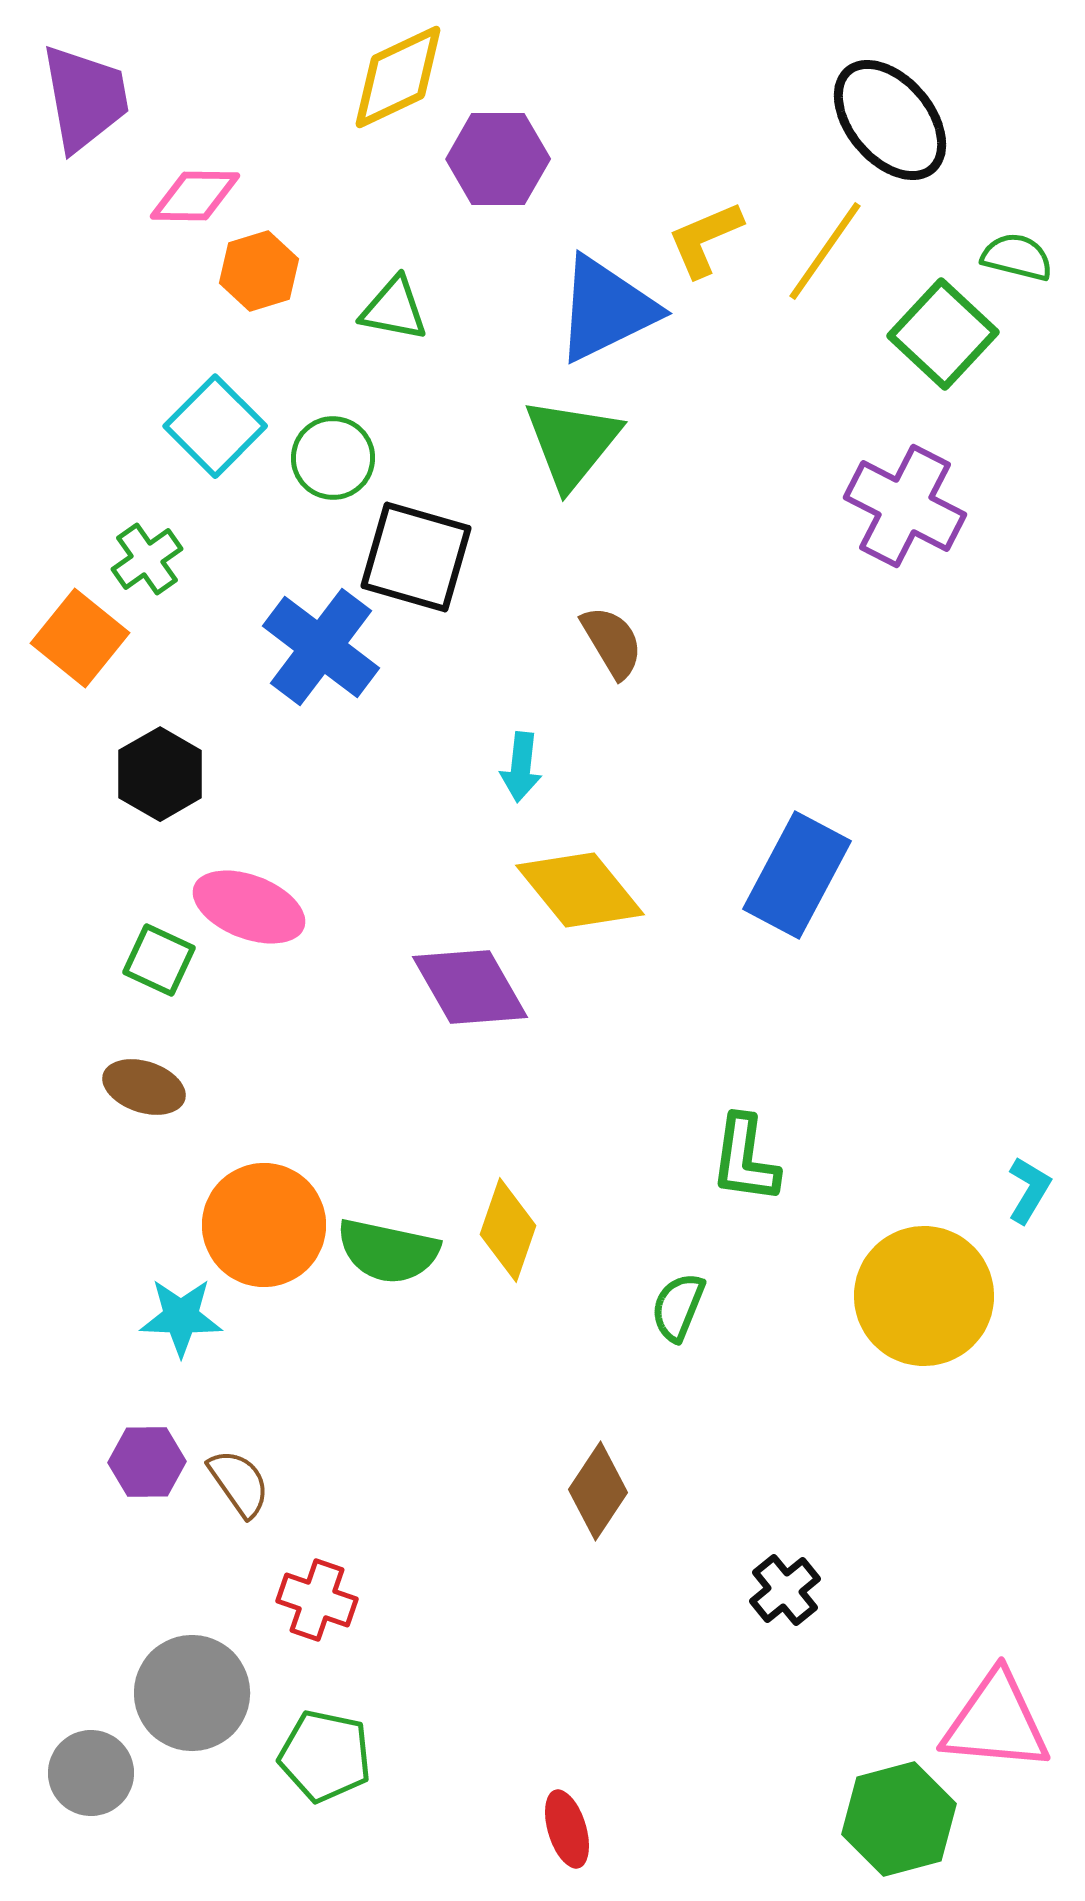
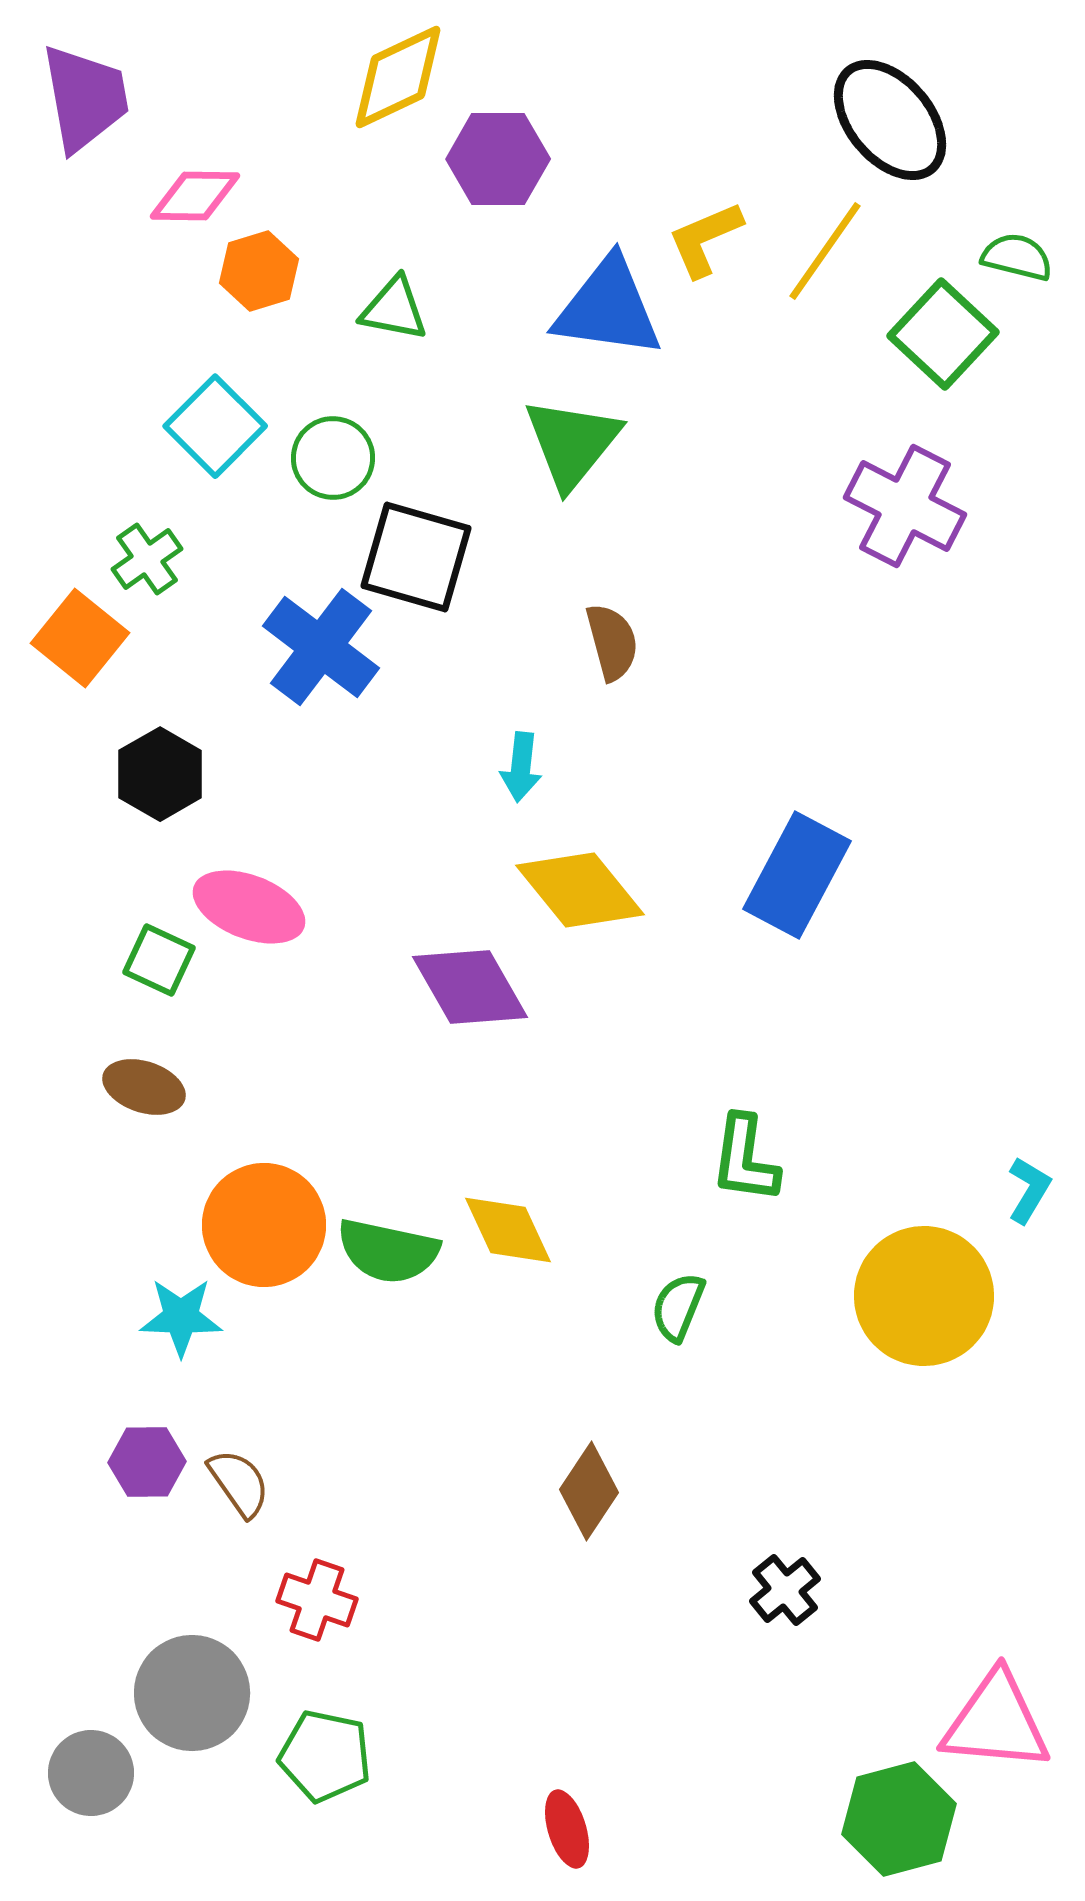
blue triangle at (606, 309): moved 2 px right, 1 px up; rotated 34 degrees clockwise
brown semicircle at (612, 642): rotated 16 degrees clockwise
yellow diamond at (508, 1230): rotated 44 degrees counterclockwise
brown diamond at (598, 1491): moved 9 px left
